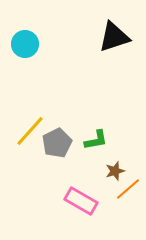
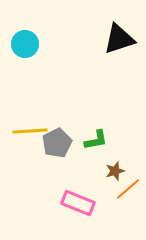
black triangle: moved 5 px right, 2 px down
yellow line: rotated 44 degrees clockwise
pink rectangle: moved 3 px left, 2 px down; rotated 8 degrees counterclockwise
